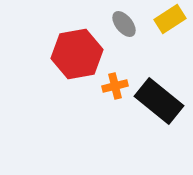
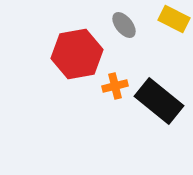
yellow rectangle: moved 4 px right; rotated 60 degrees clockwise
gray ellipse: moved 1 px down
